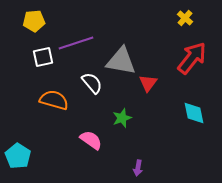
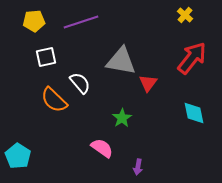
yellow cross: moved 3 px up
purple line: moved 5 px right, 21 px up
white square: moved 3 px right
white semicircle: moved 12 px left
orange semicircle: rotated 152 degrees counterclockwise
green star: rotated 12 degrees counterclockwise
pink semicircle: moved 11 px right, 8 px down
purple arrow: moved 1 px up
